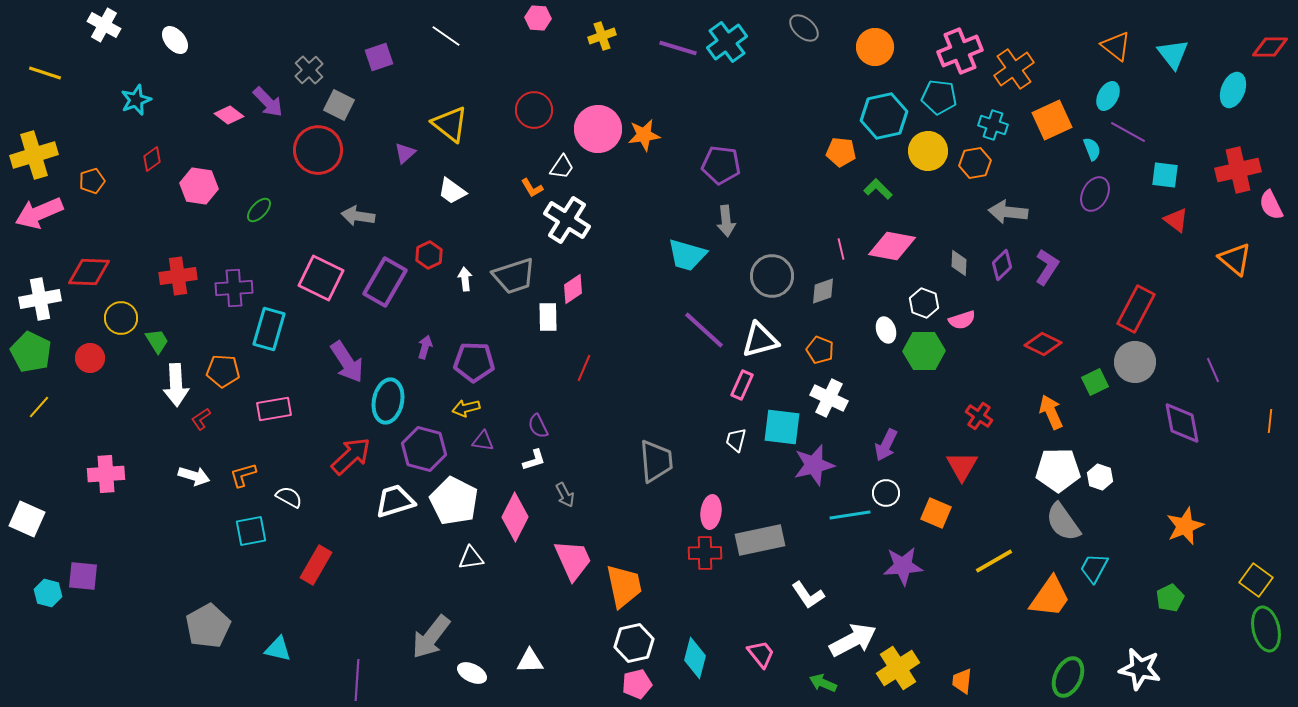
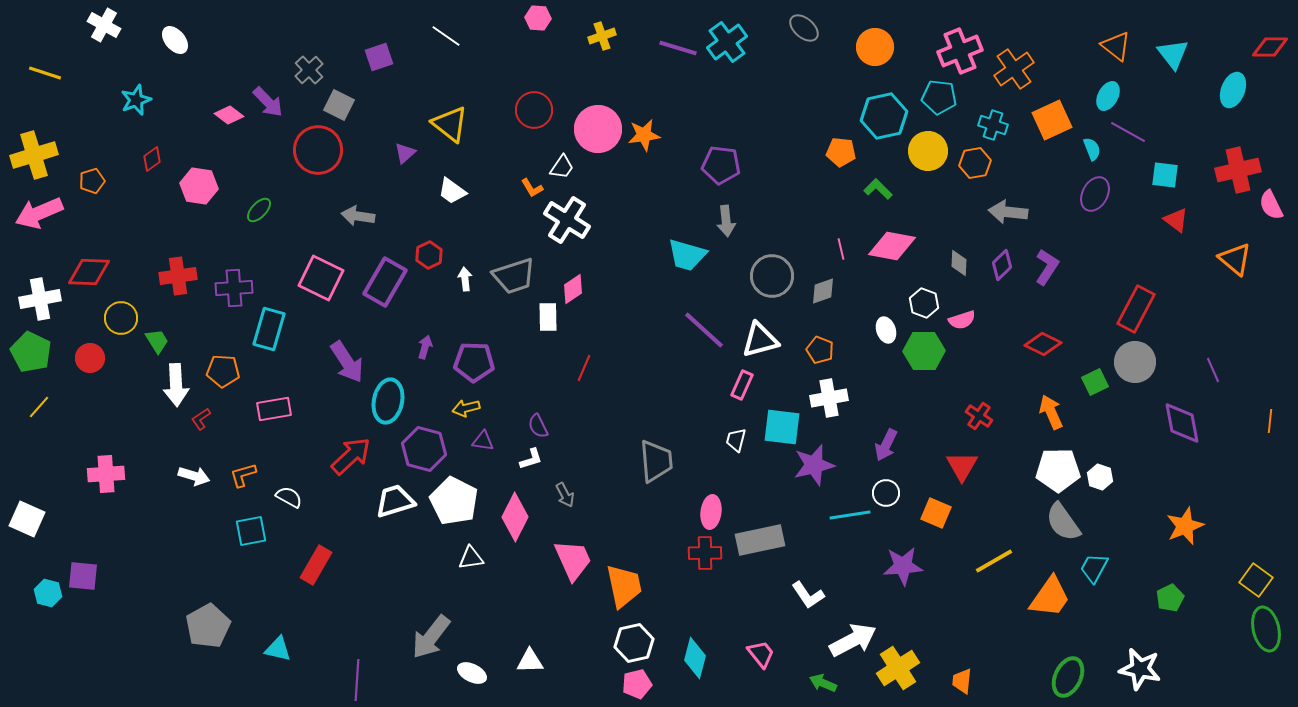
white cross at (829, 398): rotated 36 degrees counterclockwise
white L-shape at (534, 460): moved 3 px left, 1 px up
